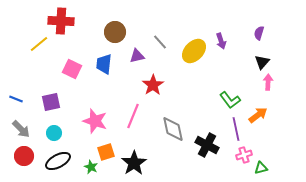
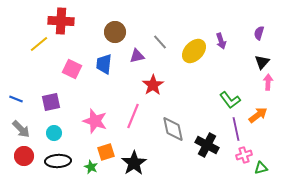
black ellipse: rotated 25 degrees clockwise
